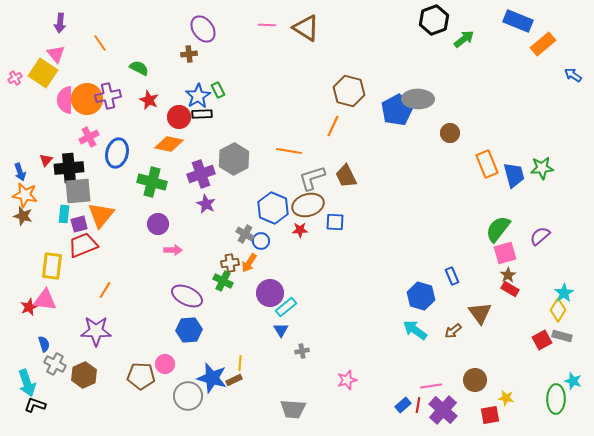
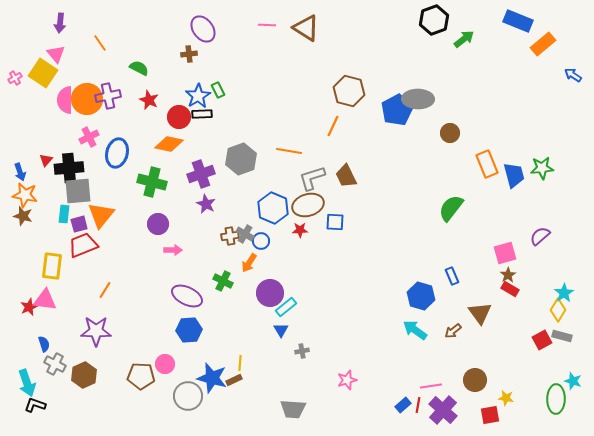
gray hexagon at (234, 159): moved 7 px right; rotated 8 degrees clockwise
green semicircle at (498, 229): moved 47 px left, 21 px up
brown cross at (230, 263): moved 27 px up
